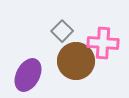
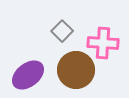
brown circle: moved 9 px down
purple ellipse: rotated 24 degrees clockwise
